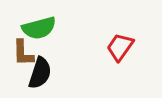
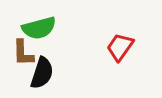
black semicircle: moved 2 px right
